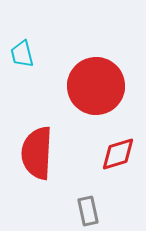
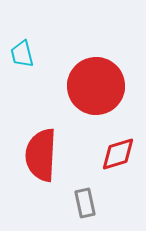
red semicircle: moved 4 px right, 2 px down
gray rectangle: moved 3 px left, 8 px up
